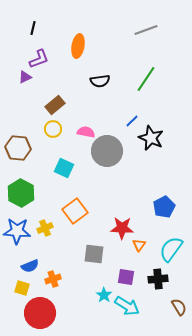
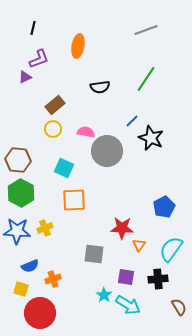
black semicircle: moved 6 px down
brown hexagon: moved 12 px down
orange square: moved 1 px left, 11 px up; rotated 35 degrees clockwise
yellow square: moved 1 px left, 1 px down
cyan arrow: moved 1 px right, 1 px up
